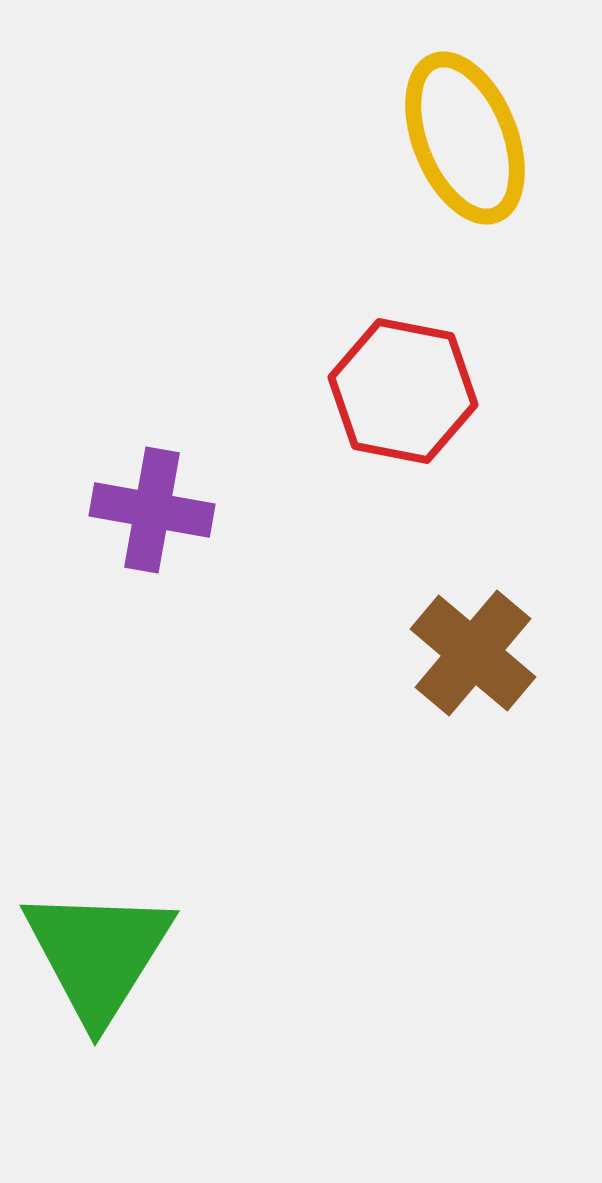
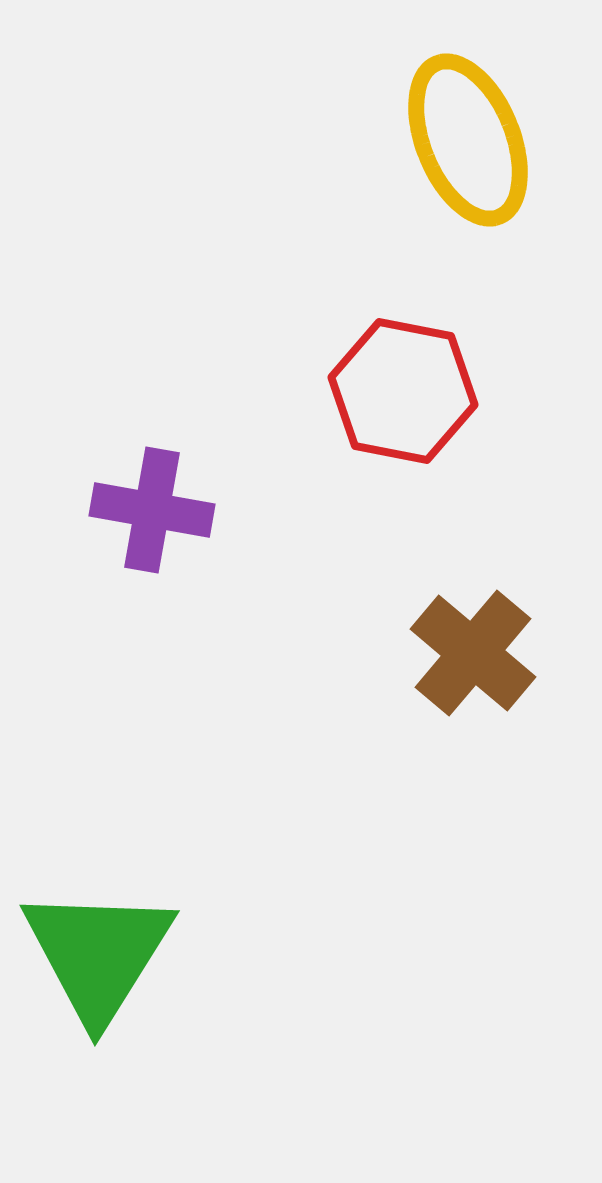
yellow ellipse: moved 3 px right, 2 px down
